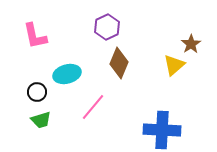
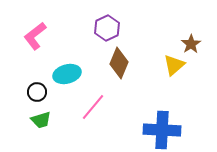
purple hexagon: moved 1 px down
pink L-shape: rotated 64 degrees clockwise
